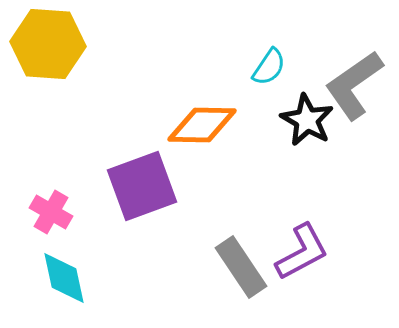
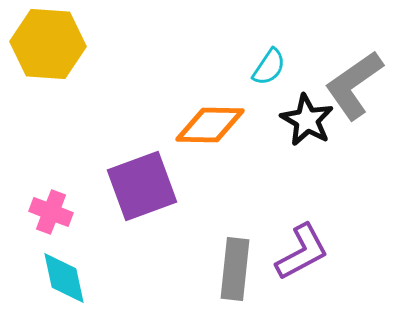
orange diamond: moved 8 px right
pink cross: rotated 9 degrees counterclockwise
gray rectangle: moved 6 px left, 2 px down; rotated 40 degrees clockwise
